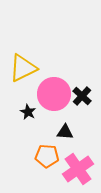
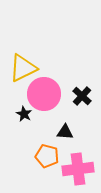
pink circle: moved 10 px left
black star: moved 4 px left, 2 px down
orange pentagon: rotated 10 degrees clockwise
pink cross: rotated 28 degrees clockwise
